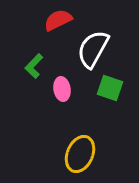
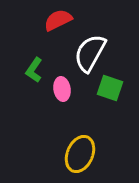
white semicircle: moved 3 px left, 4 px down
green L-shape: moved 4 px down; rotated 10 degrees counterclockwise
